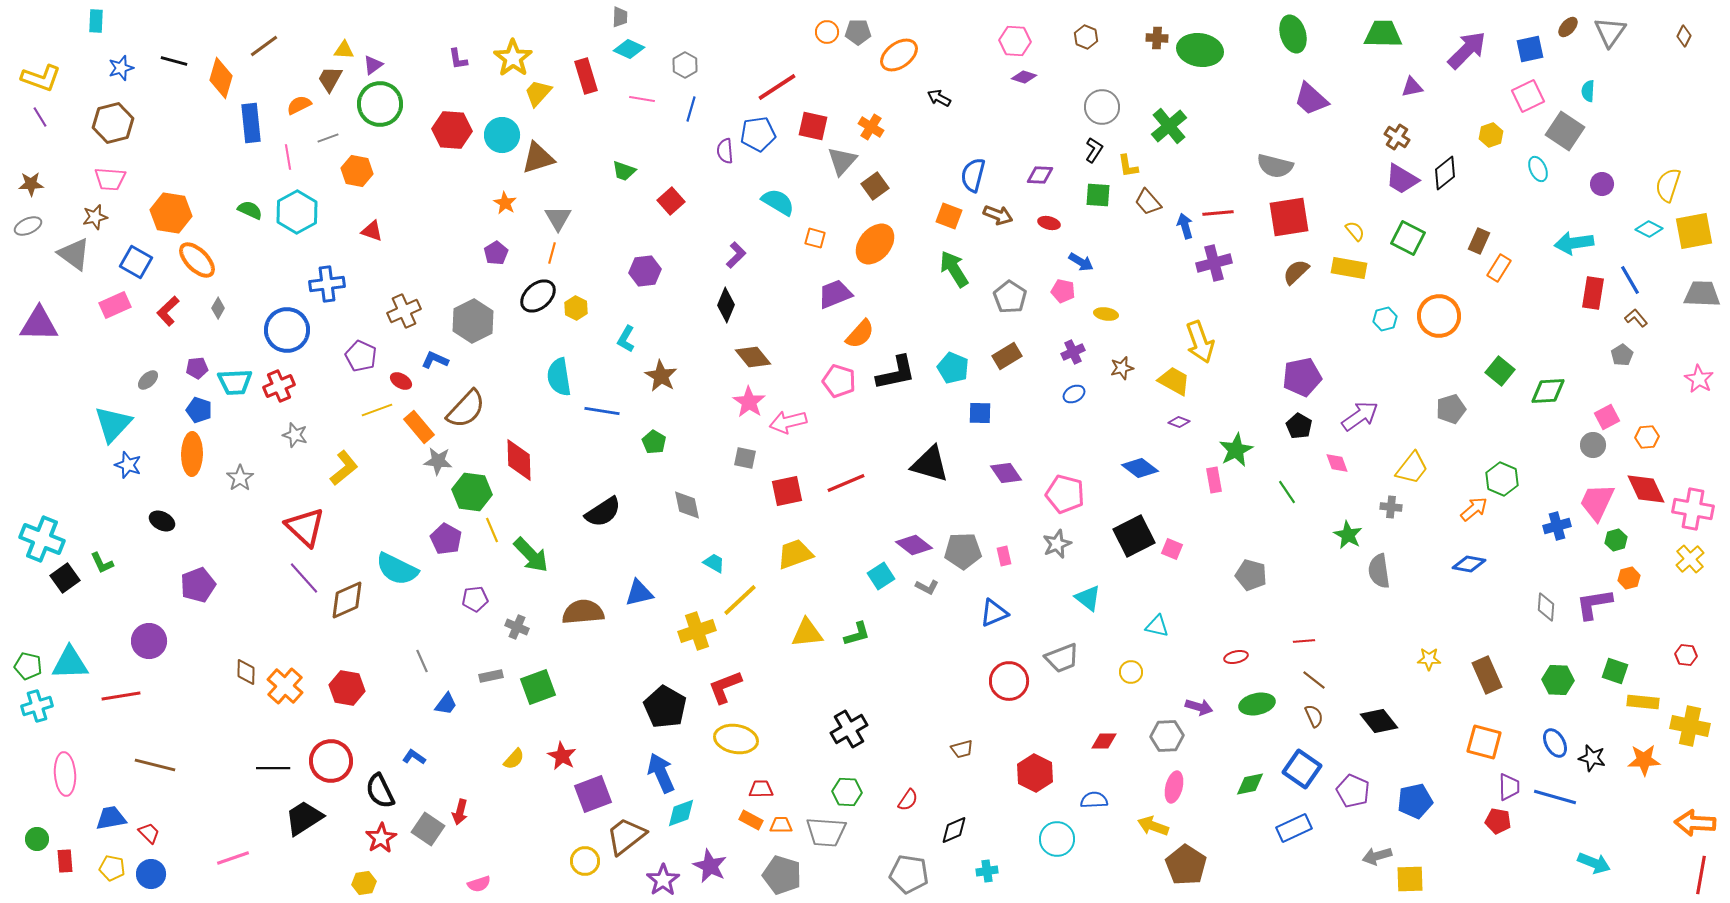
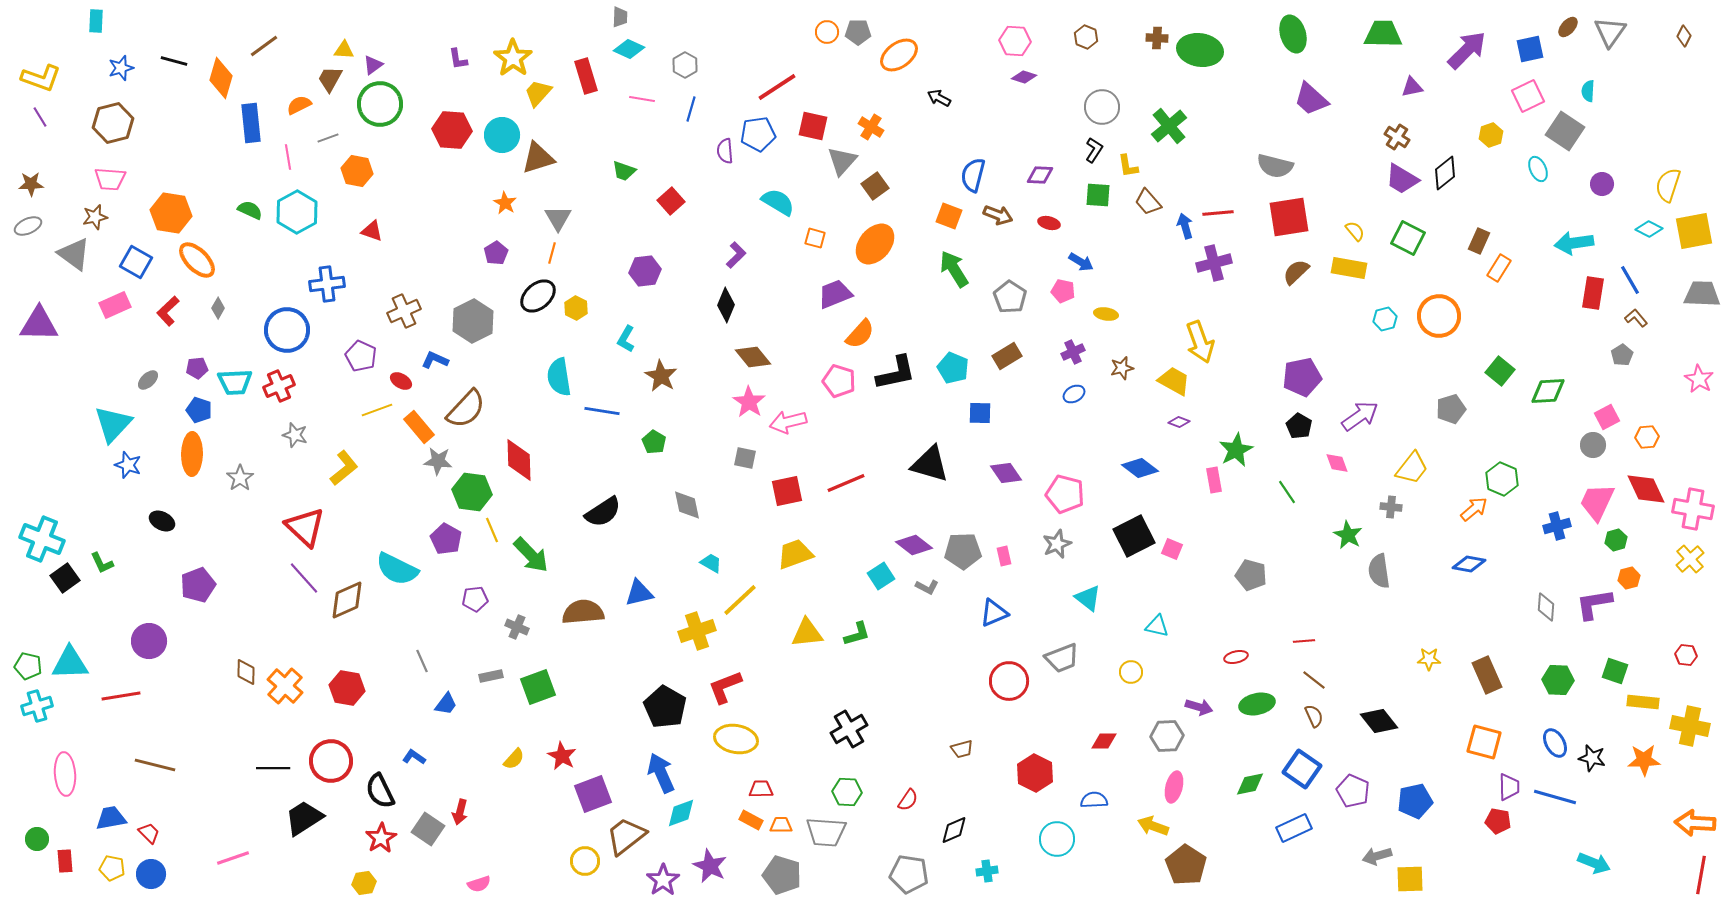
cyan trapezoid at (714, 563): moved 3 px left
